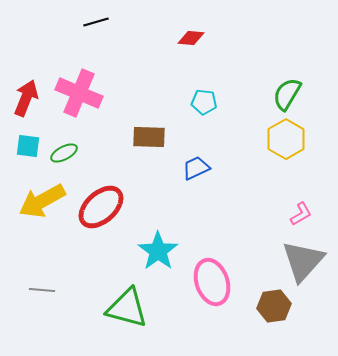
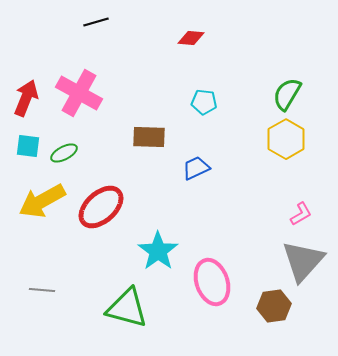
pink cross: rotated 6 degrees clockwise
